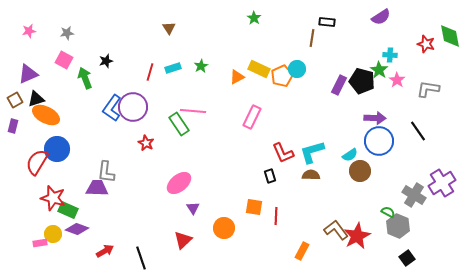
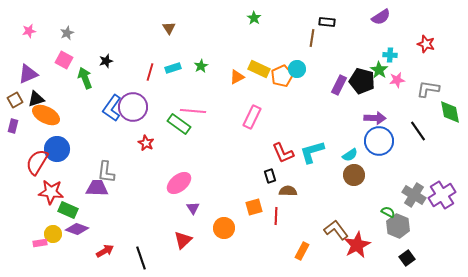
gray star at (67, 33): rotated 16 degrees counterclockwise
green diamond at (450, 36): moved 76 px down
pink star at (397, 80): rotated 28 degrees clockwise
green rectangle at (179, 124): rotated 20 degrees counterclockwise
brown circle at (360, 171): moved 6 px left, 4 px down
brown semicircle at (311, 175): moved 23 px left, 16 px down
purple cross at (442, 183): moved 12 px down
red star at (53, 198): moved 2 px left, 6 px up; rotated 10 degrees counterclockwise
orange square at (254, 207): rotated 24 degrees counterclockwise
red star at (357, 236): moved 9 px down
